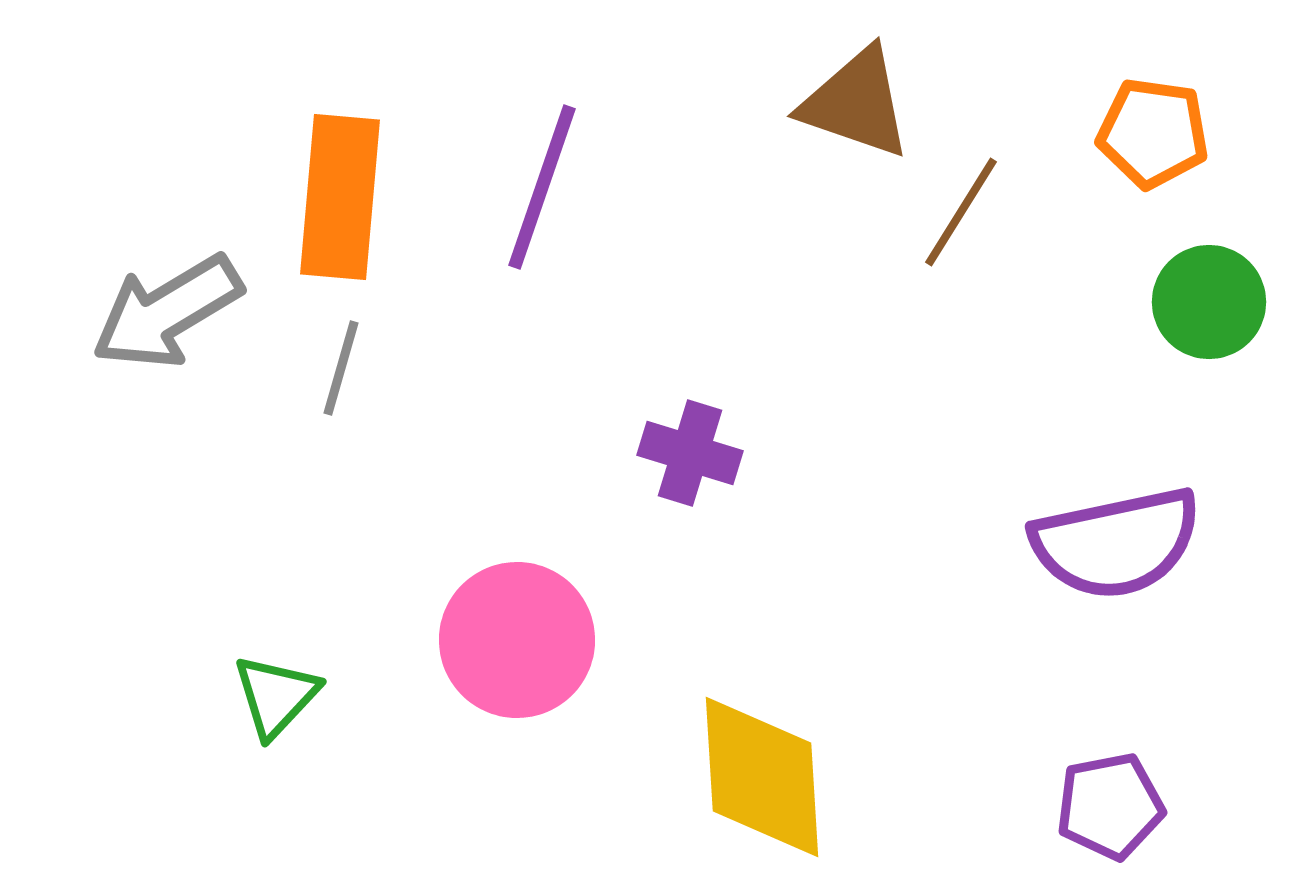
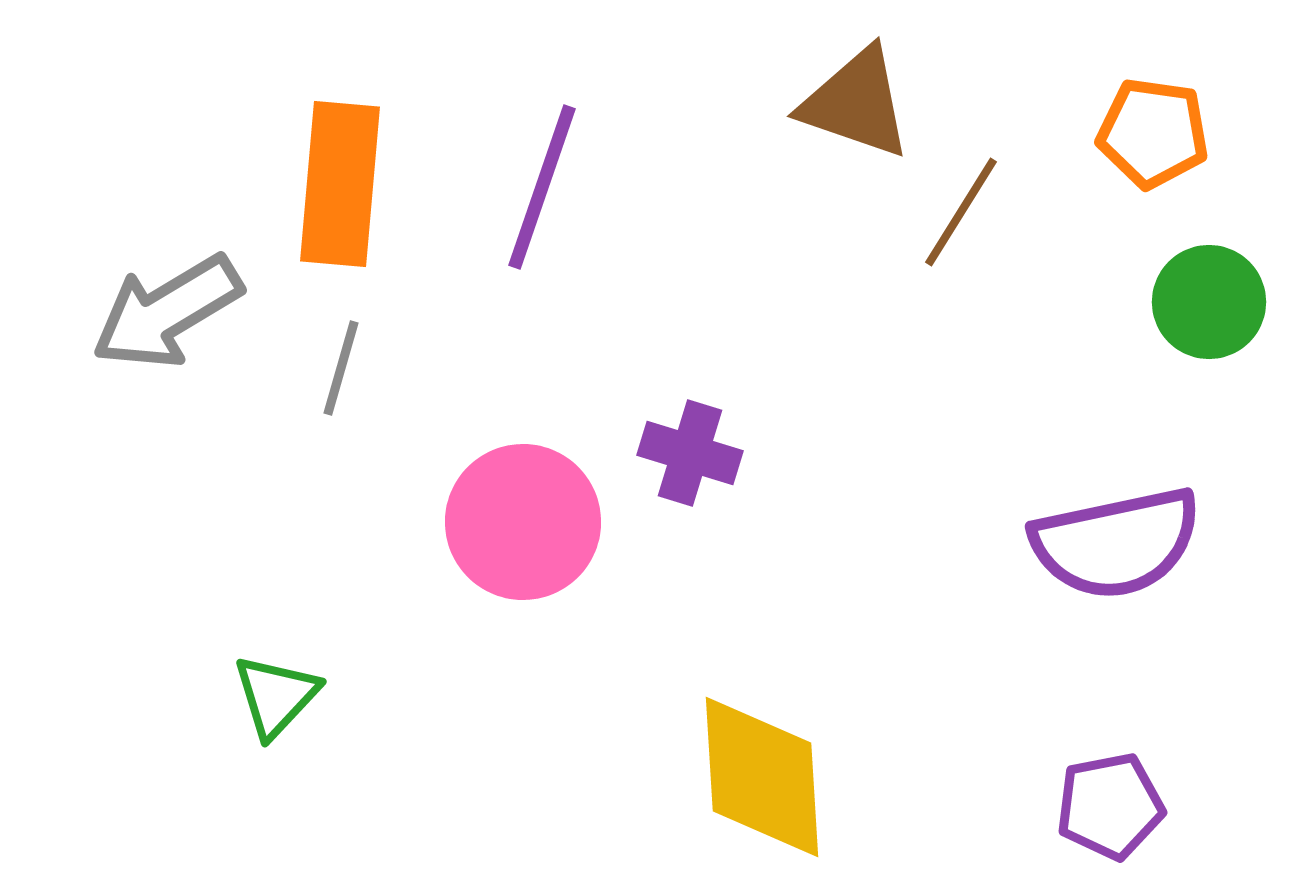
orange rectangle: moved 13 px up
pink circle: moved 6 px right, 118 px up
